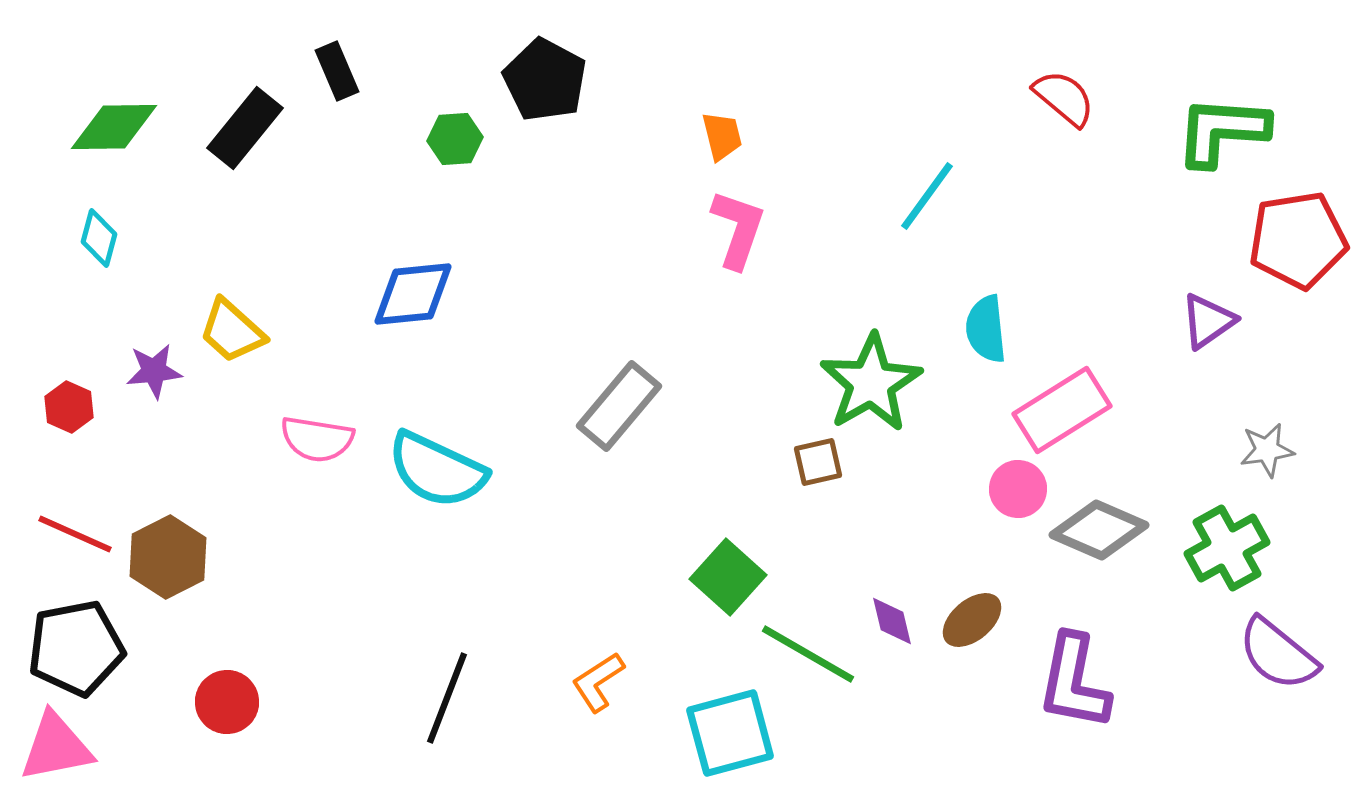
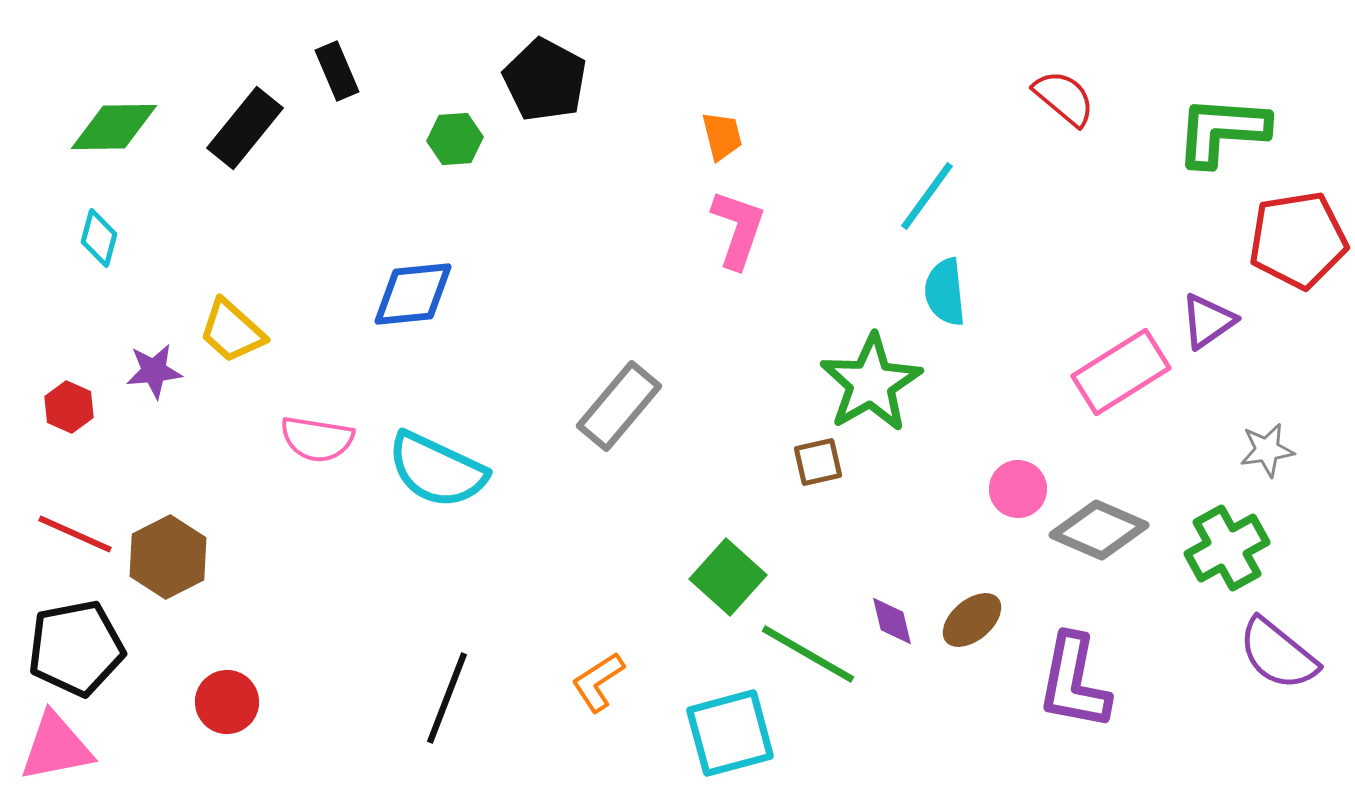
cyan semicircle at (986, 329): moved 41 px left, 37 px up
pink rectangle at (1062, 410): moved 59 px right, 38 px up
